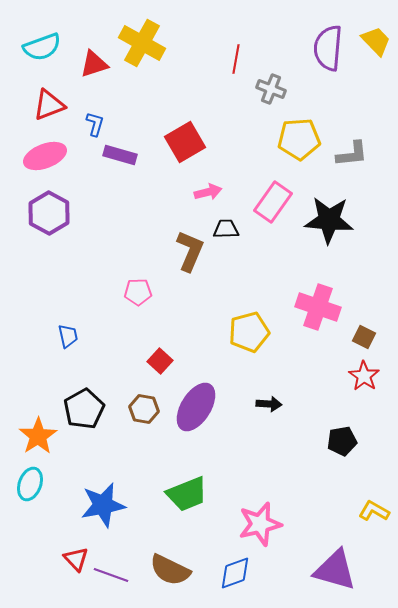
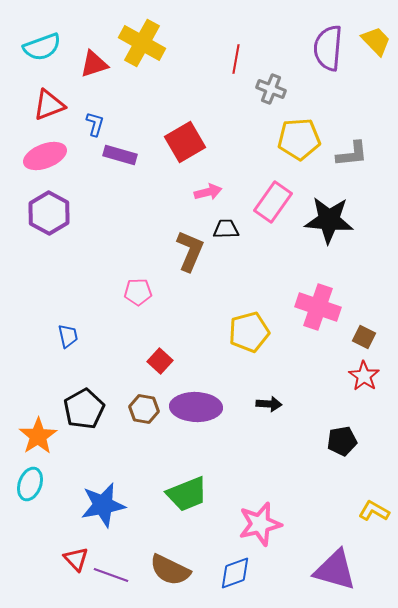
purple ellipse at (196, 407): rotated 60 degrees clockwise
